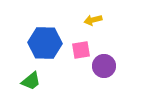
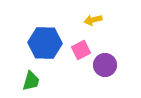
pink square: rotated 18 degrees counterclockwise
purple circle: moved 1 px right, 1 px up
green trapezoid: rotated 35 degrees counterclockwise
